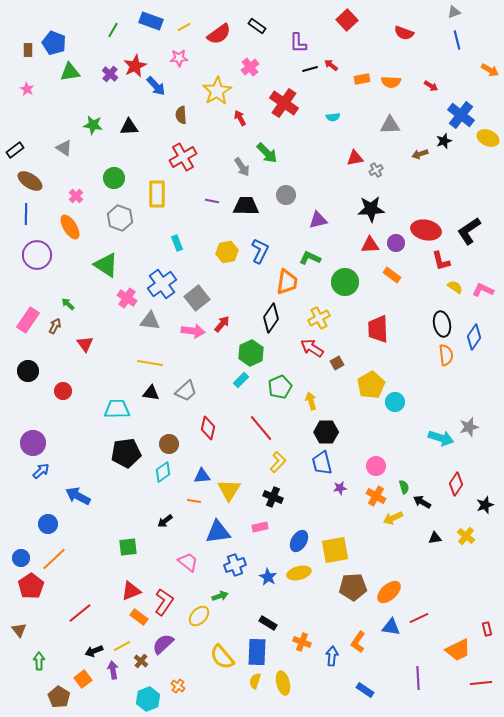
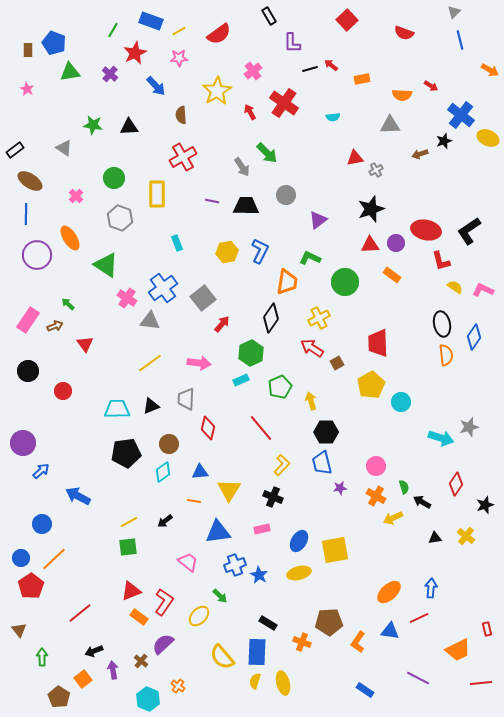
gray triangle at (454, 12): rotated 24 degrees counterclockwise
black rectangle at (257, 26): moved 12 px right, 10 px up; rotated 24 degrees clockwise
yellow line at (184, 27): moved 5 px left, 4 px down
blue line at (457, 40): moved 3 px right
purple L-shape at (298, 43): moved 6 px left
red star at (135, 66): moved 13 px up
pink cross at (250, 67): moved 3 px right, 4 px down
orange semicircle at (391, 82): moved 11 px right, 13 px down
red arrow at (240, 118): moved 10 px right, 6 px up
black star at (371, 209): rotated 16 degrees counterclockwise
purple triangle at (318, 220): rotated 24 degrees counterclockwise
orange ellipse at (70, 227): moved 11 px down
blue cross at (162, 284): moved 1 px right, 4 px down
gray square at (197, 298): moved 6 px right
brown arrow at (55, 326): rotated 42 degrees clockwise
red trapezoid at (378, 329): moved 14 px down
pink arrow at (193, 331): moved 6 px right, 32 px down
yellow line at (150, 363): rotated 45 degrees counterclockwise
cyan rectangle at (241, 380): rotated 21 degrees clockwise
gray trapezoid at (186, 391): moved 8 px down; rotated 135 degrees clockwise
black triangle at (151, 393): moved 13 px down; rotated 30 degrees counterclockwise
cyan circle at (395, 402): moved 6 px right
purple circle at (33, 443): moved 10 px left
yellow L-shape at (278, 462): moved 4 px right, 3 px down
blue triangle at (202, 476): moved 2 px left, 4 px up
blue circle at (48, 524): moved 6 px left
pink rectangle at (260, 527): moved 2 px right, 2 px down
blue star at (268, 577): moved 9 px left, 2 px up
brown pentagon at (353, 587): moved 24 px left, 35 px down
green arrow at (220, 596): rotated 63 degrees clockwise
blue triangle at (391, 627): moved 1 px left, 4 px down
yellow line at (122, 646): moved 7 px right, 124 px up
blue arrow at (332, 656): moved 99 px right, 68 px up
green arrow at (39, 661): moved 3 px right, 4 px up
purple line at (418, 678): rotated 60 degrees counterclockwise
cyan hexagon at (148, 699): rotated 15 degrees counterclockwise
